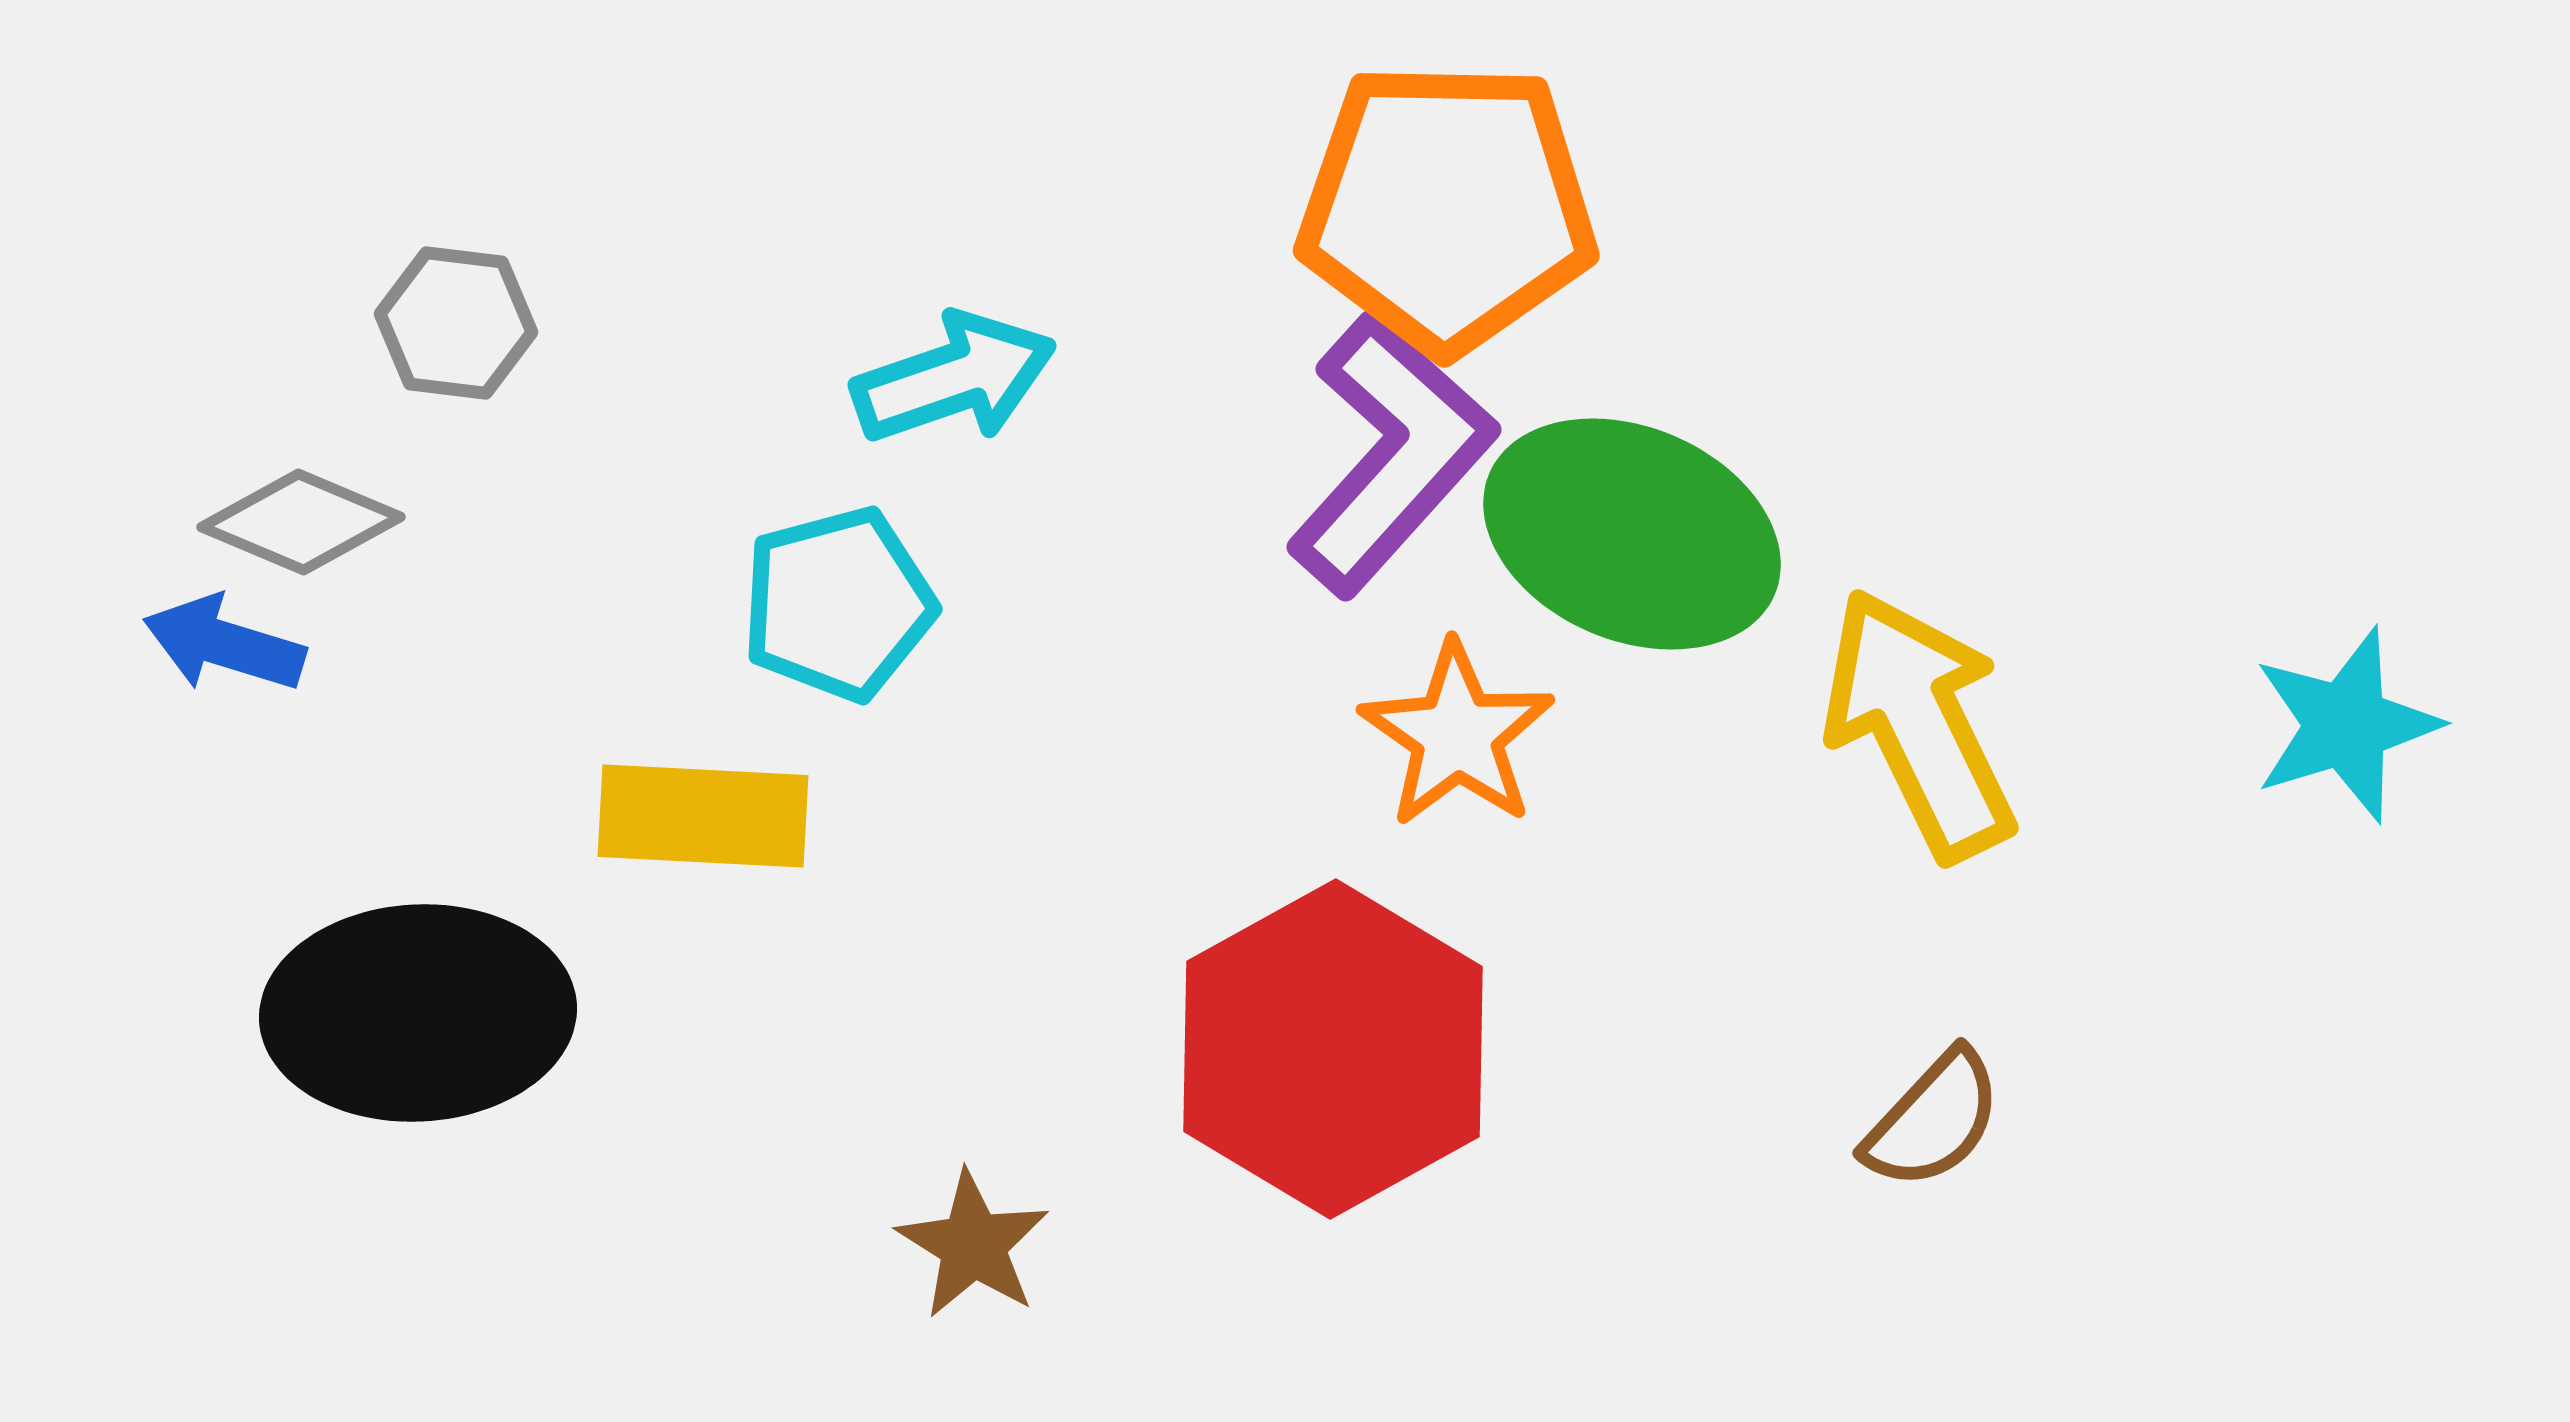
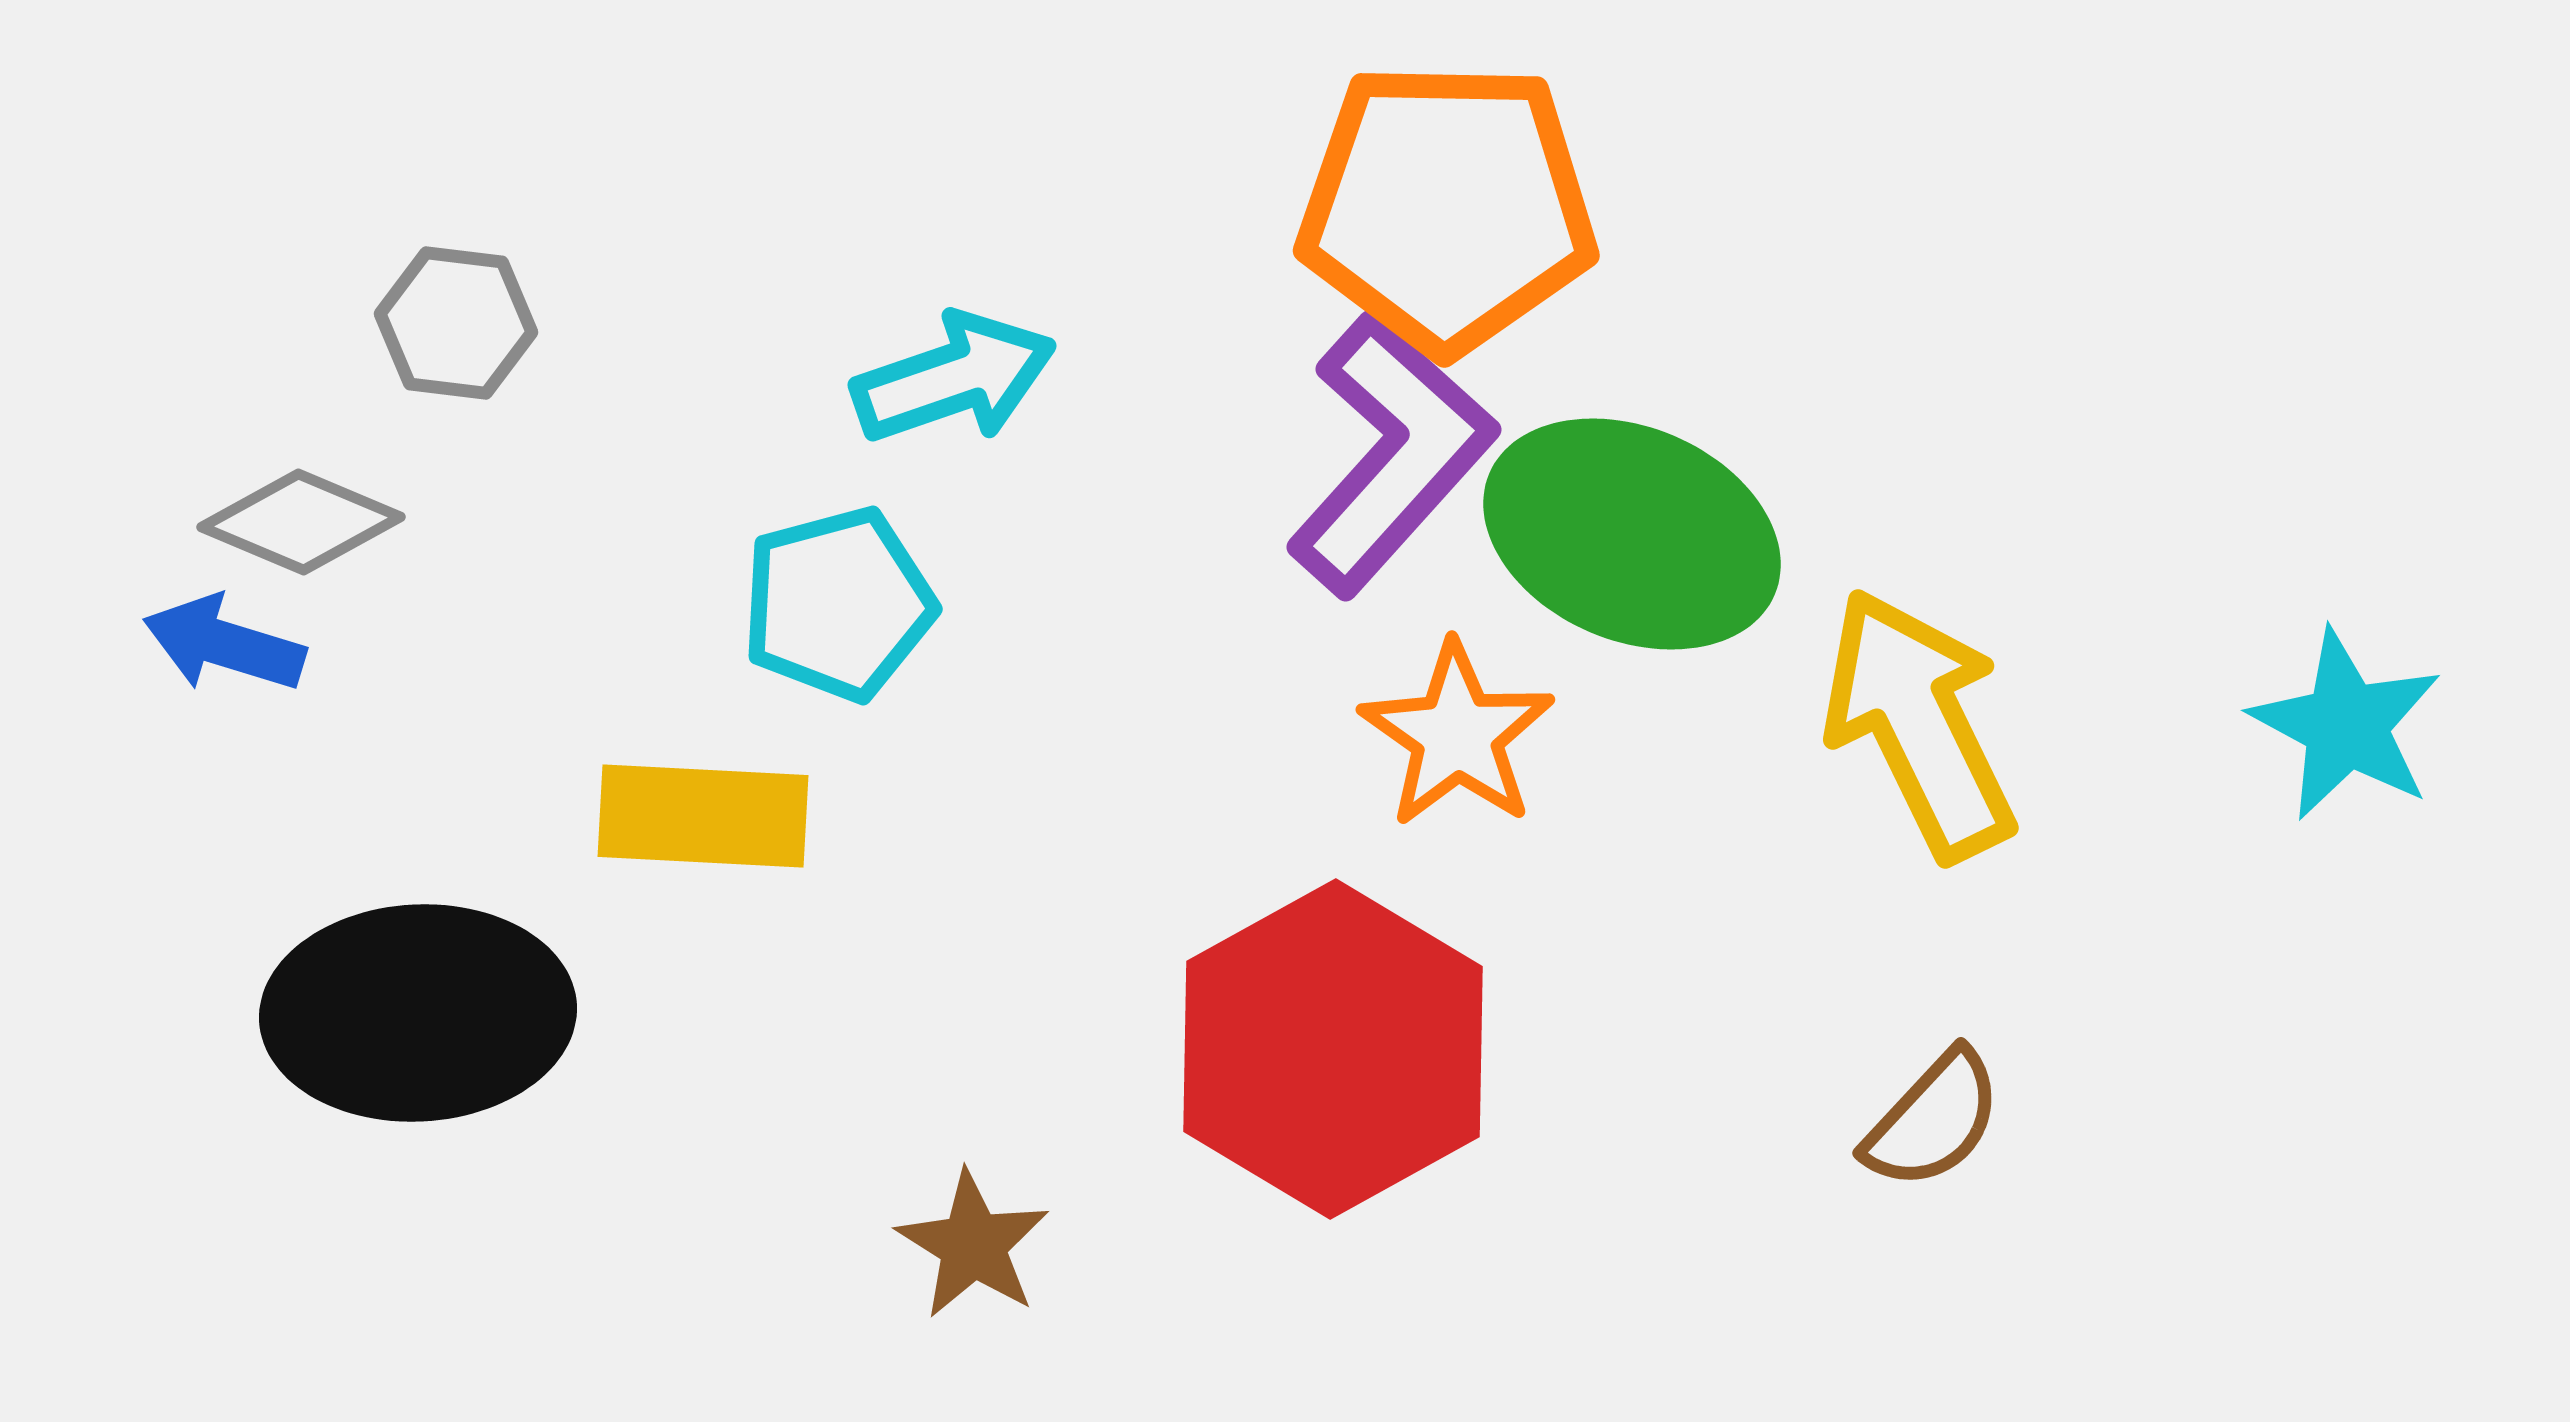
cyan star: rotated 27 degrees counterclockwise
